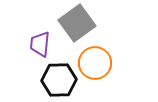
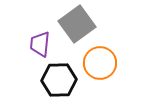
gray square: moved 1 px down
orange circle: moved 5 px right
